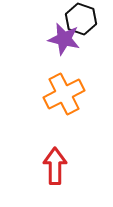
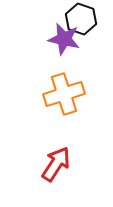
orange cross: rotated 9 degrees clockwise
red arrow: moved 1 px right, 2 px up; rotated 33 degrees clockwise
